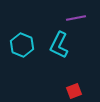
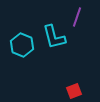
purple line: moved 1 px right, 1 px up; rotated 60 degrees counterclockwise
cyan L-shape: moved 5 px left, 8 px up; rotated 40 degrees counterclockwise
